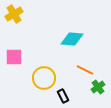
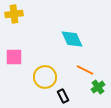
yellow cross: rotated 24 degrees clockwise
cyan diamond: rotated 60 degrees clockwise
yellow circle: moved 1 px right, 1 px up
